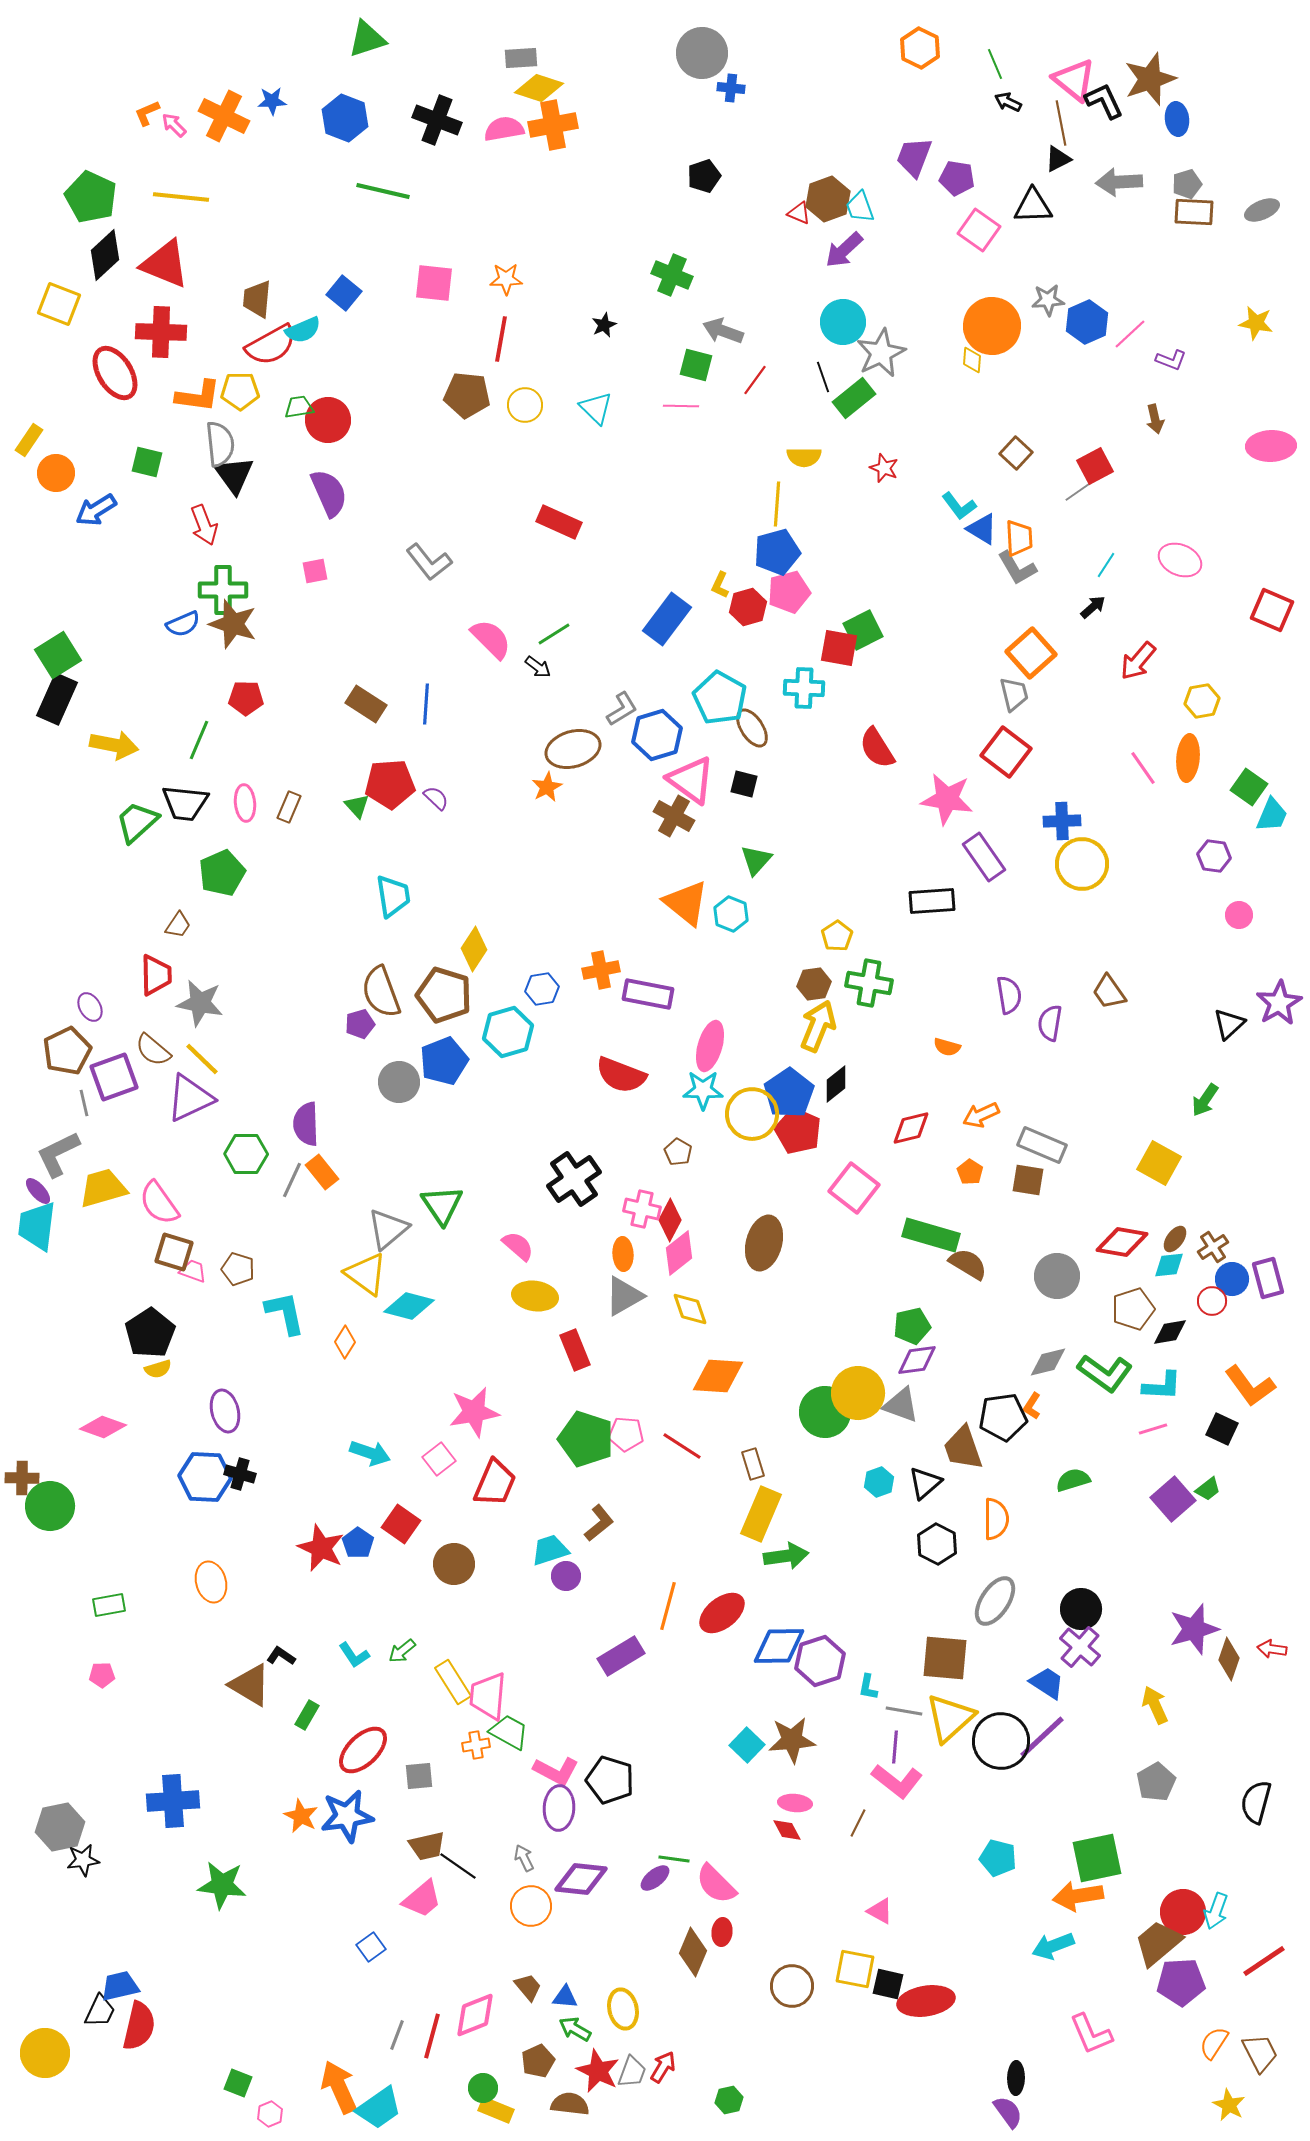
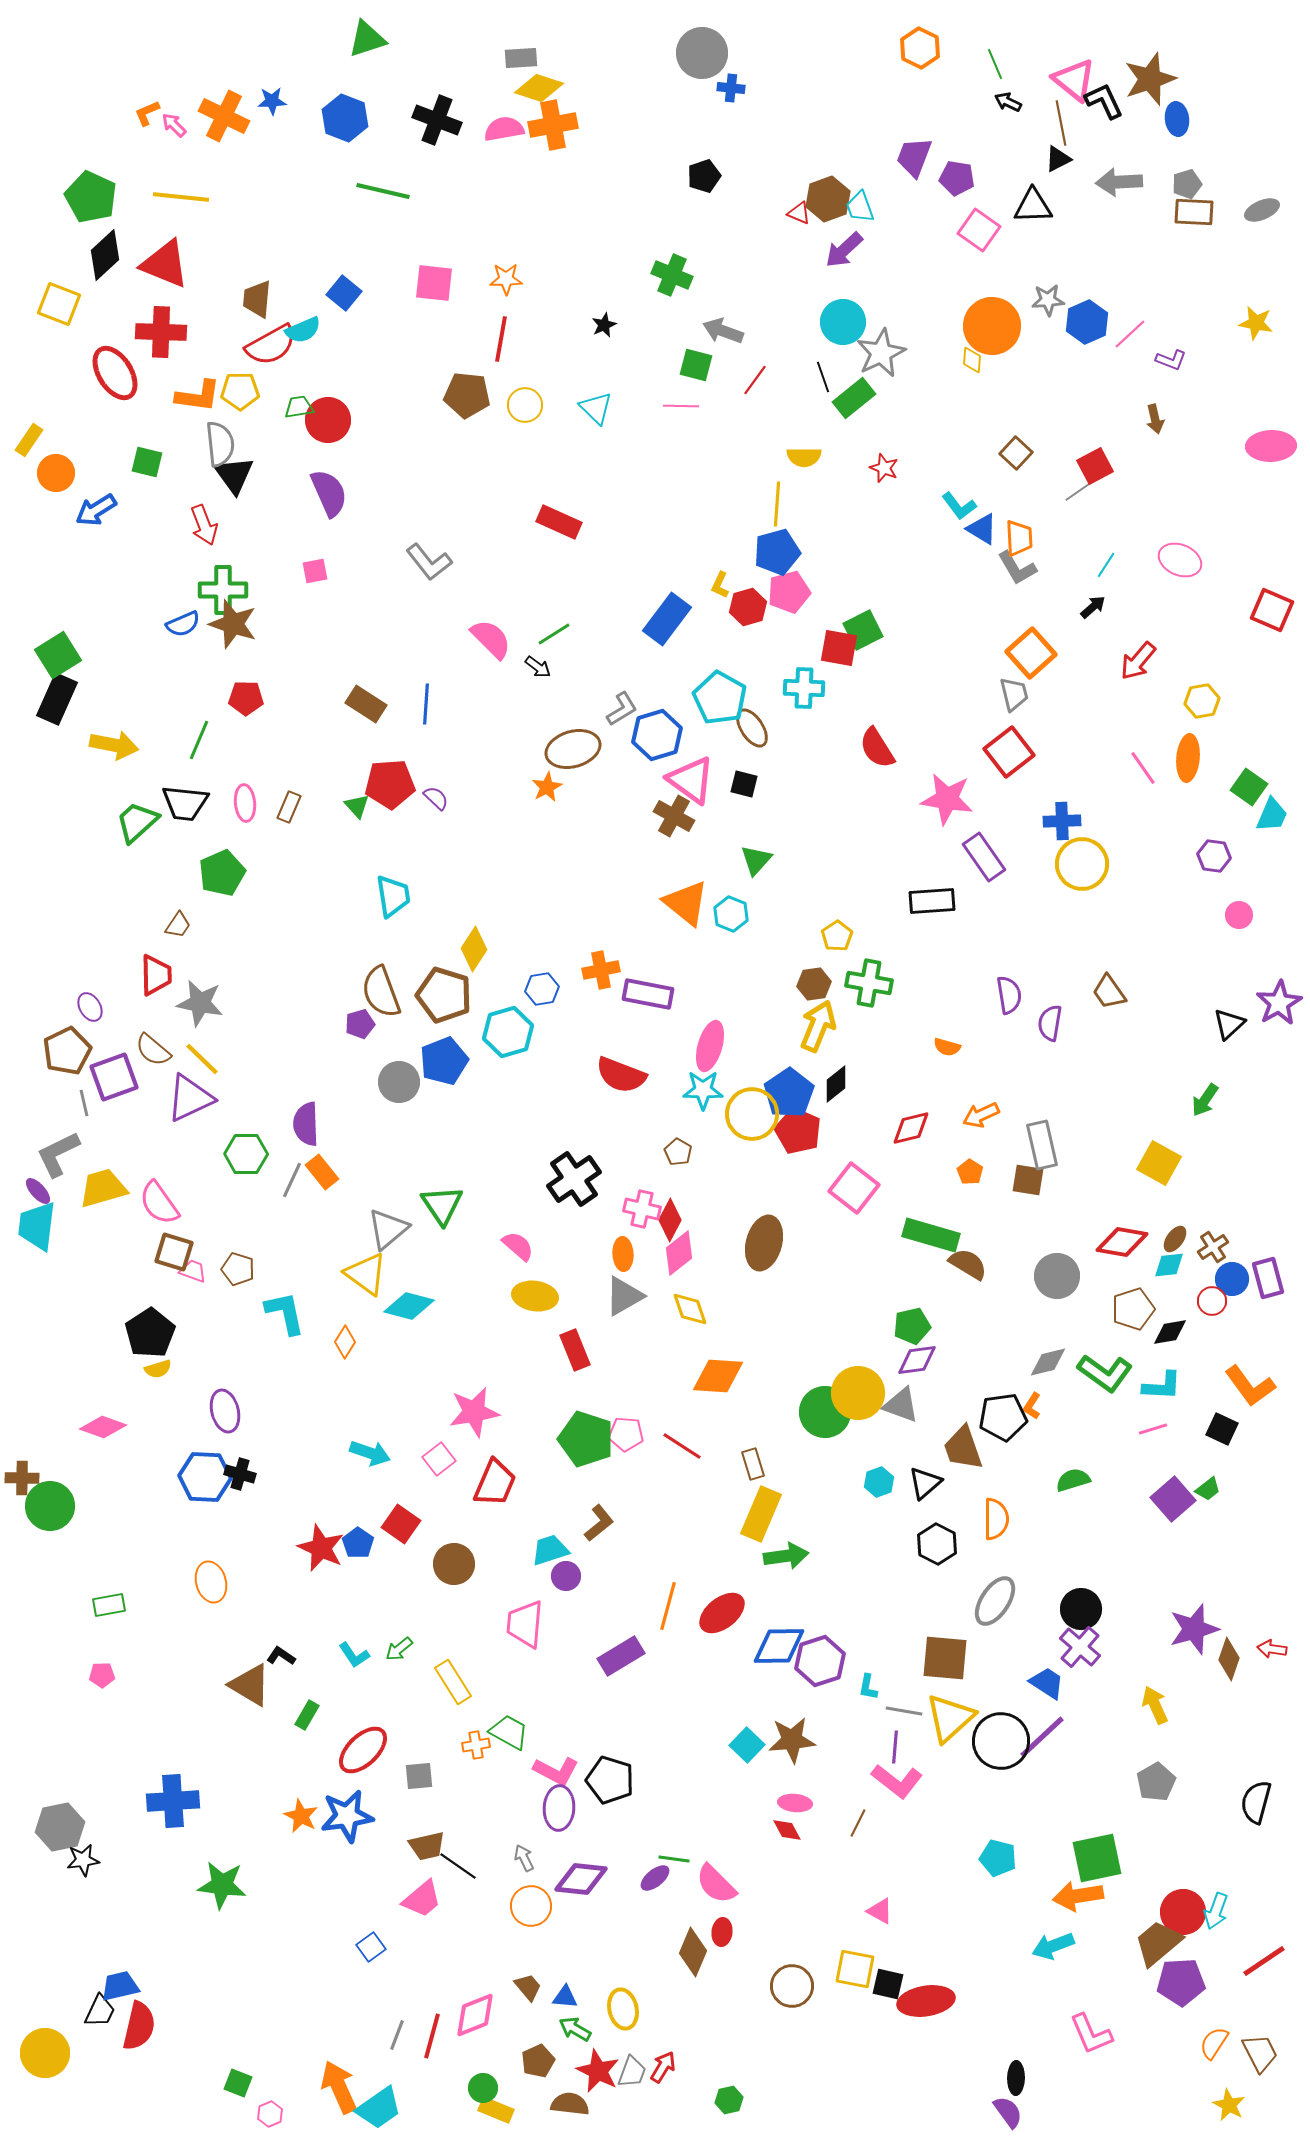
red square at (1006, 752): moved 3 px right; rotated 15 degrees clockwise
gray rectangle at (1042, 1145): rotated 54 degrees clockwise
green arrow at (402, 1651): moved 3 px left, 2 px up
pink trapezoid at (488, 1696): moved 37 px right, 72 px up
